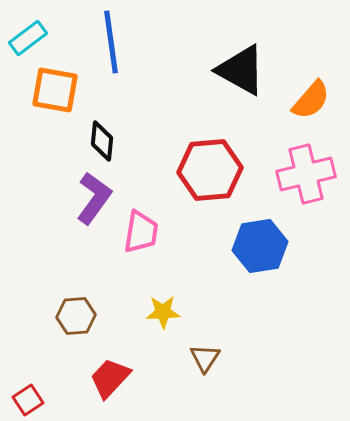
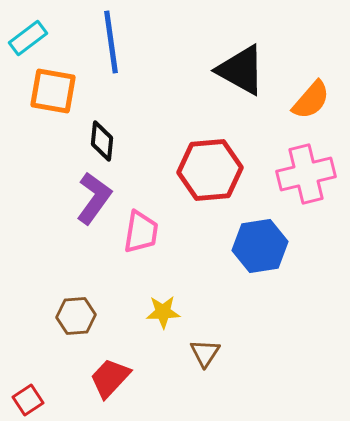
orange square: moved 2 px left, 1 px down
brown triangle: moved 5 px up
